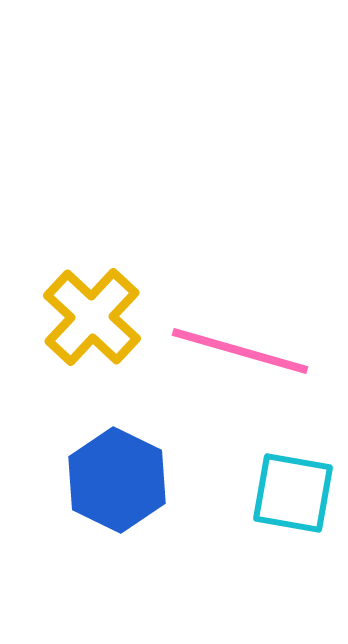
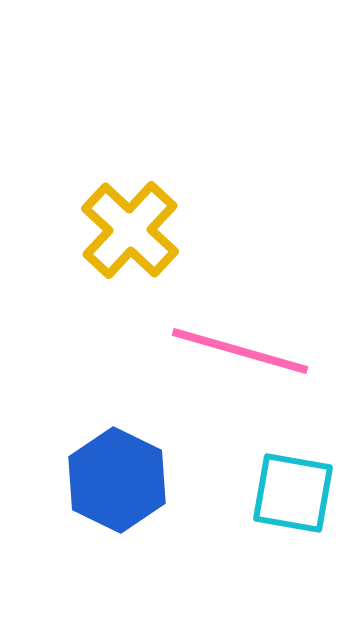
yellow cross: moved 38 px right, 87 px up
